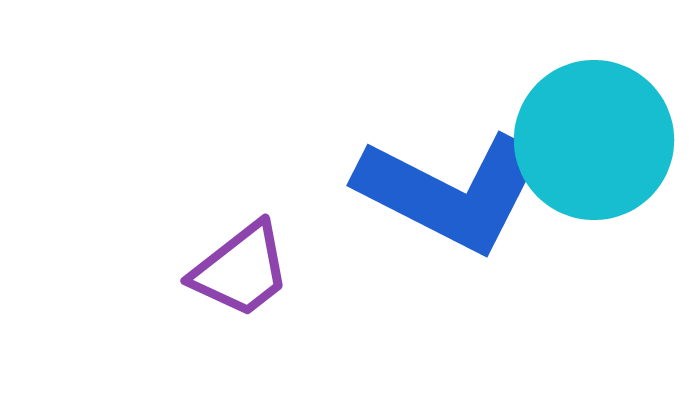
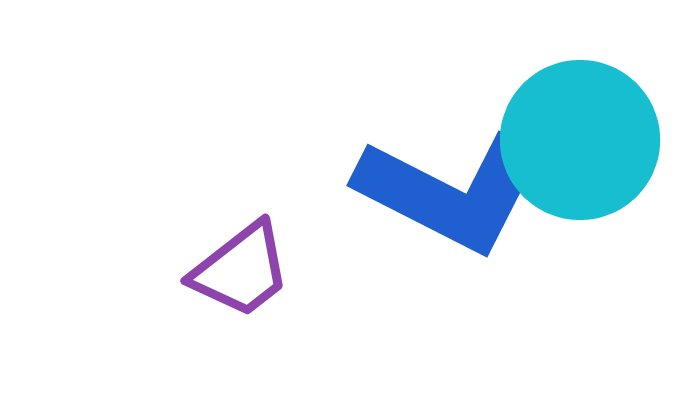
cyan circle: moved 14 px left
